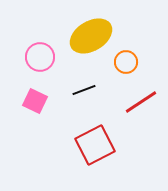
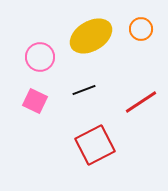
orange circle: moved 15 px right, 33 px up
